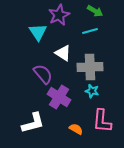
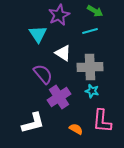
cyan triangle: moved 2 px down
purple cross: rotated 25 degrees clockwise
